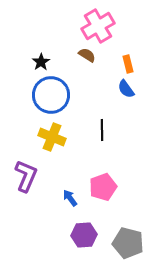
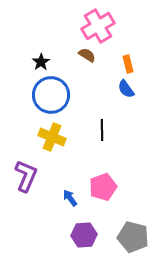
gray pentagon: moved 5 px right, 6 px up
